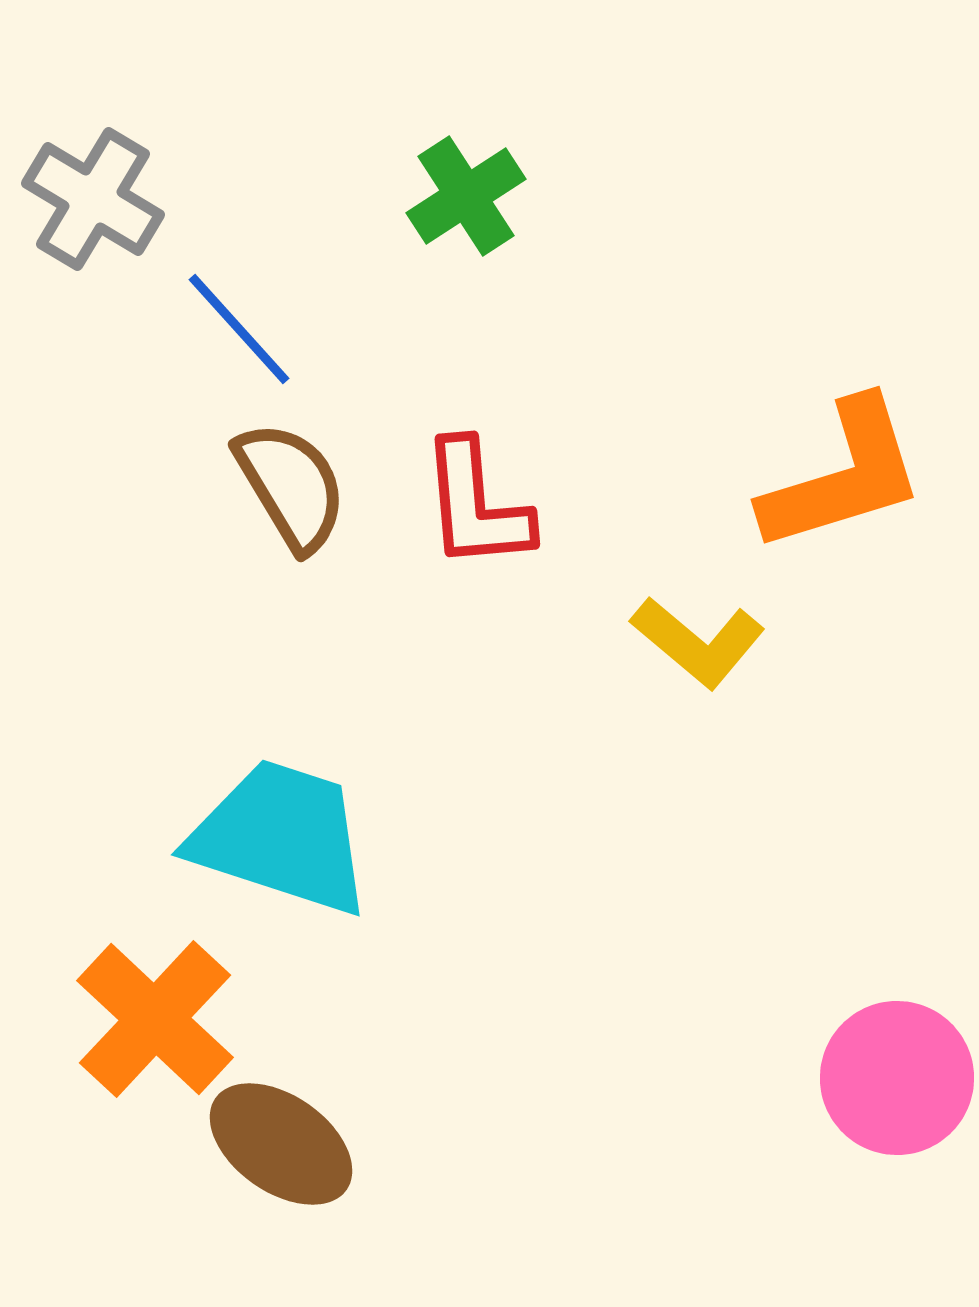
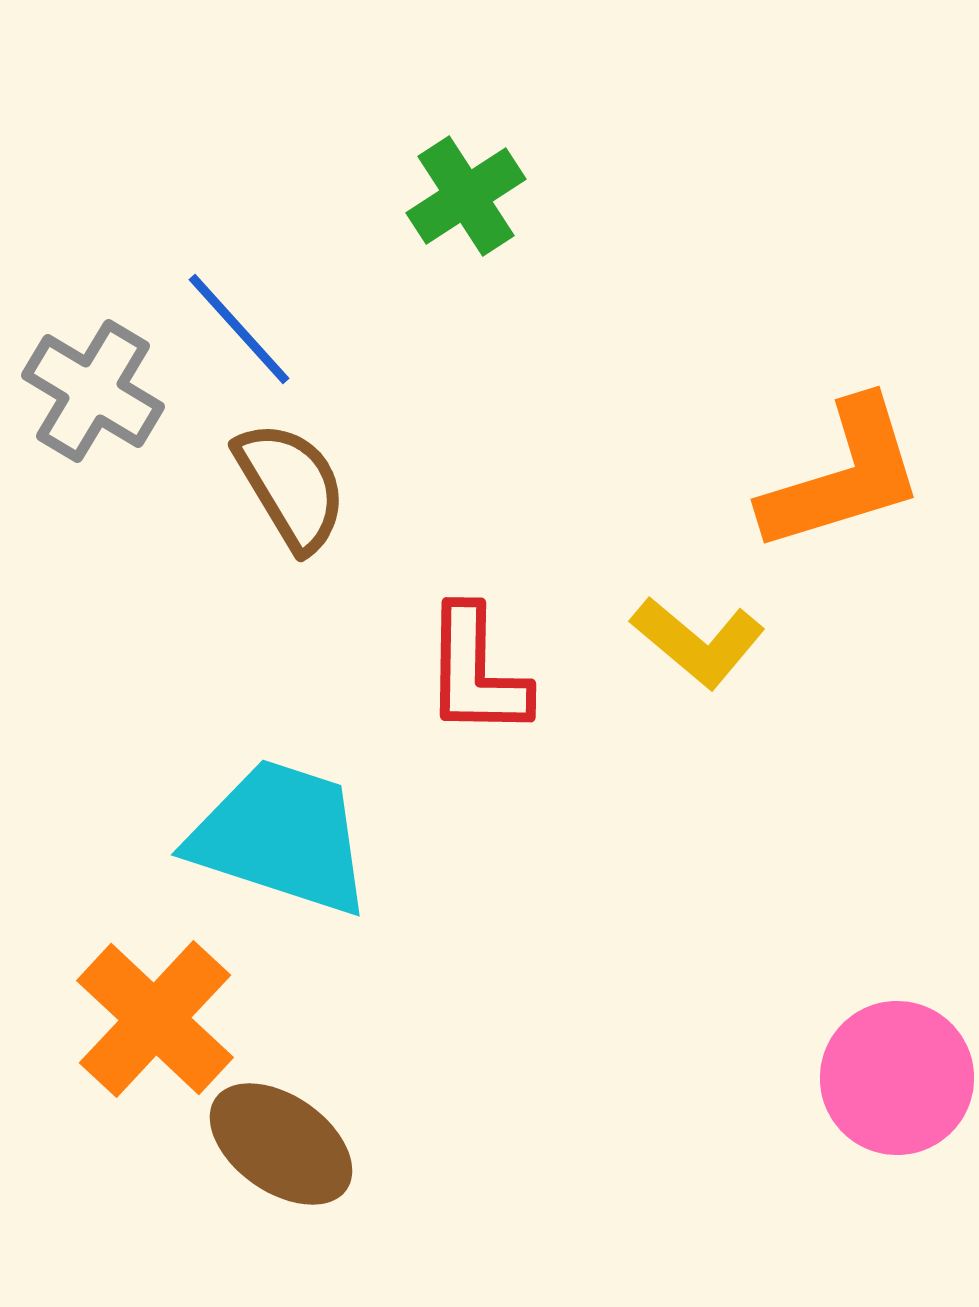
gray cross: moved 192 px down
red L-shape: moved 167 px down; rotated 6 degrees clockwise
